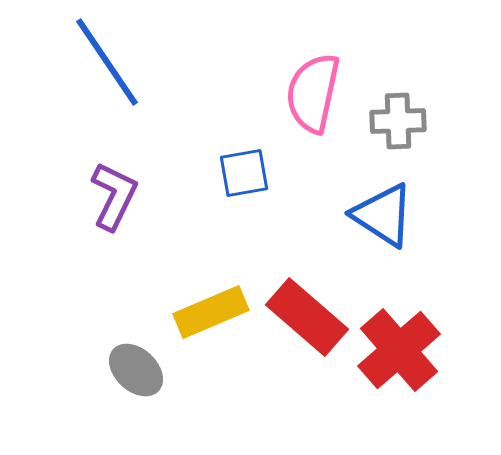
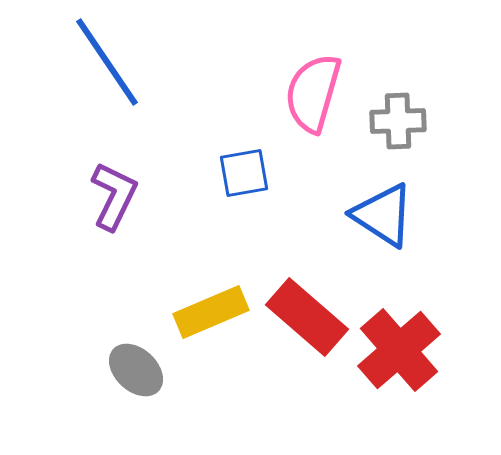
pink semicircle: rotated 4 degrees clockwise
